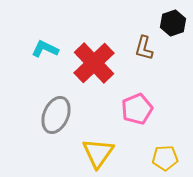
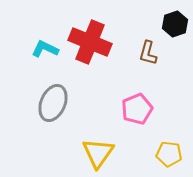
black hexagon: moved 2 px right, 1 px down
brown L-shape: moved 4 px right, 5 px down
red cross: moved 4 px left, 21 px up; rotated 24 degrees counterclockwise
gray ellipse: moved 3 px left, 12 px up
yellow pentagon: moved 4 px right, 4 px up; rotated 10 degrees clockwise
